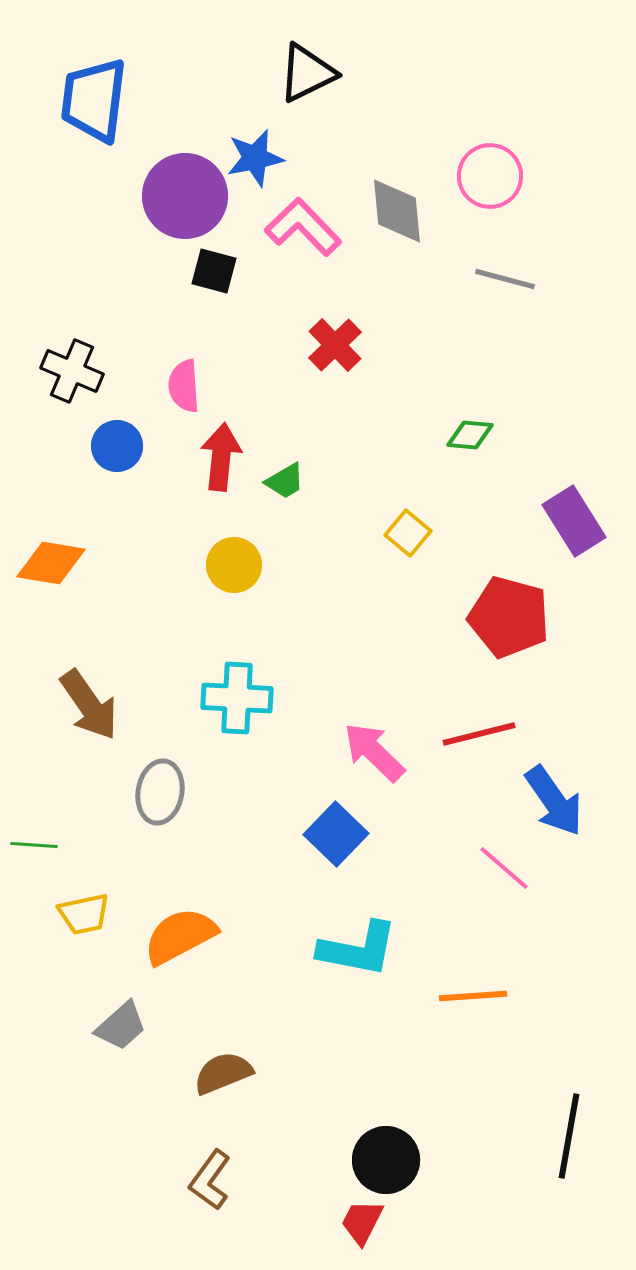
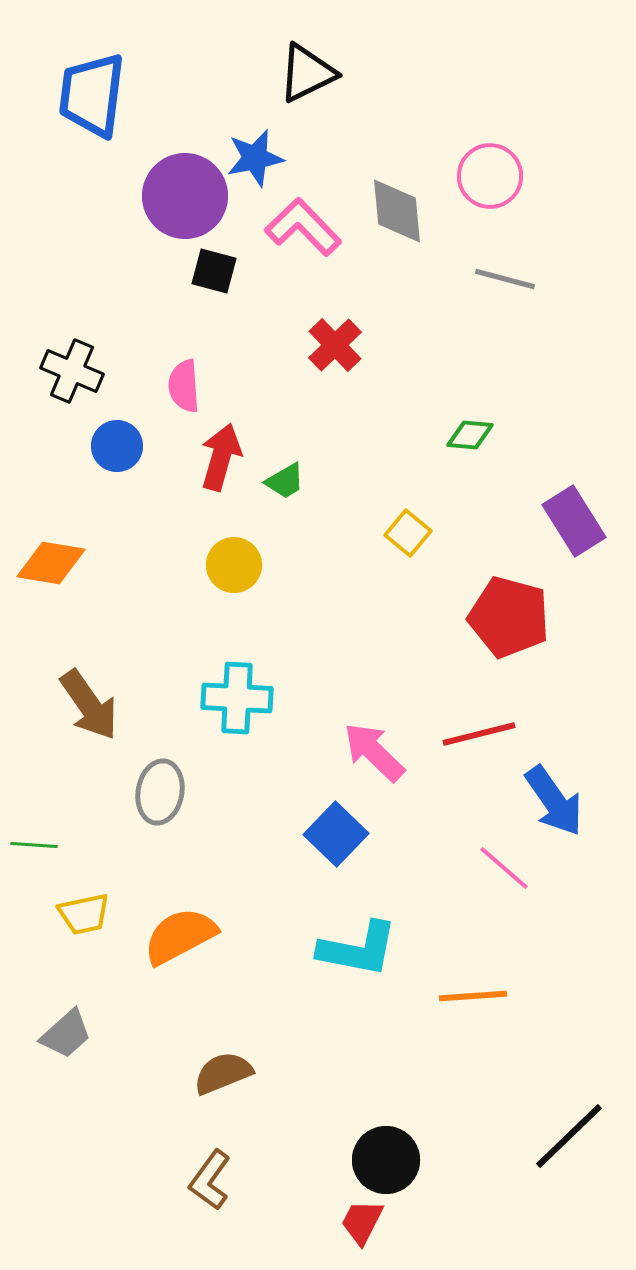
blue trapezoid: moved 2 px left, 5 px up
red arrow: rotated 10 degrees clockwise
gray trapezoid: moved 55 px left, 8 px down
black line: rotated 36 degrees clockwise
